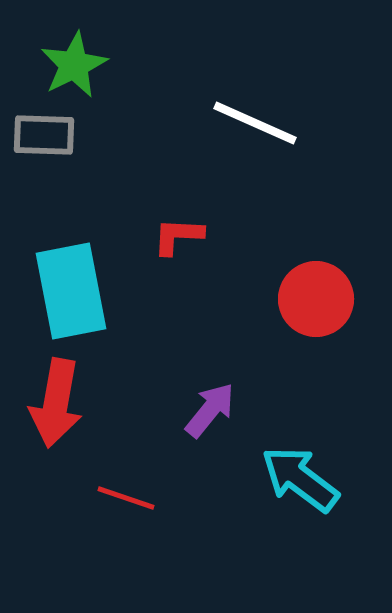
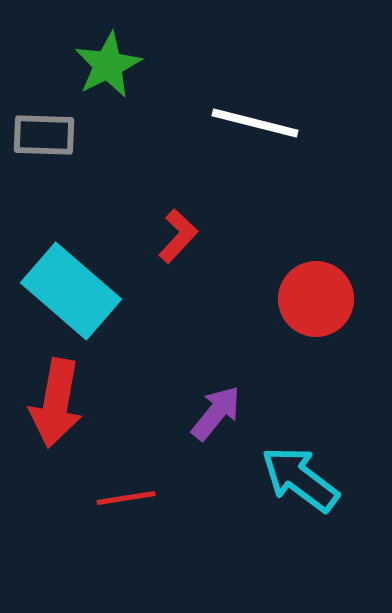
green star: moved 34 px right
white line: rotated 10 degrees counterclockwise
red L-shape: rotated 130 degrees clockwise
cyan rectangle: rotated 38 degrees counterclockwise
purple arrow: moved 6 px right, 3 px down
red line: rotated 28 degrees counterclockwise
